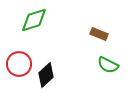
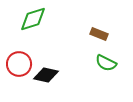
green diamond: moved 1 px left, 1 px up
green semicircle: moved 2 px left, 2 px up
black diamond: rotated 55 degrees clockwise
